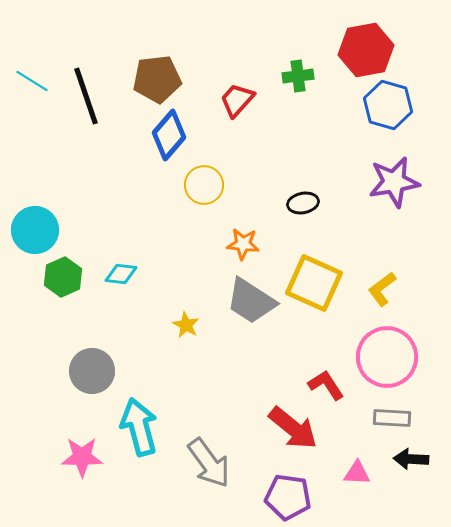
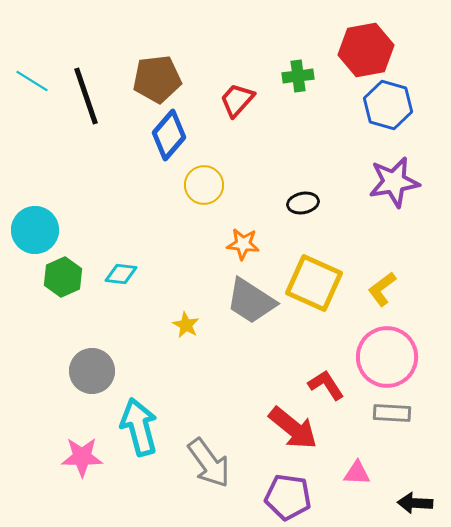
gray rectangle: moved 5 px up
black arrow: moved 4 px right, 44 px down
